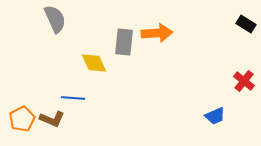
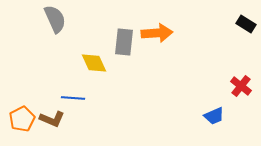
red cross: moved 3 px left, 5 px down
blue trapezoid: moved 1 px left
